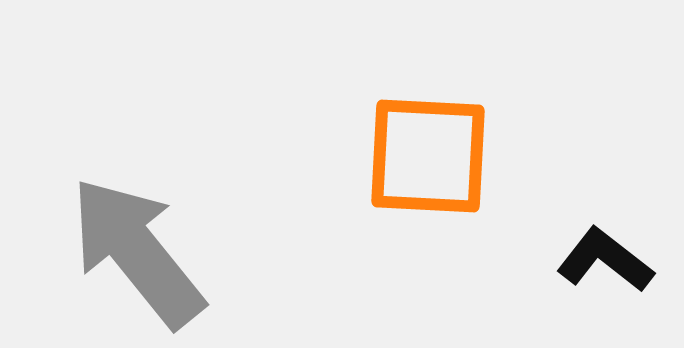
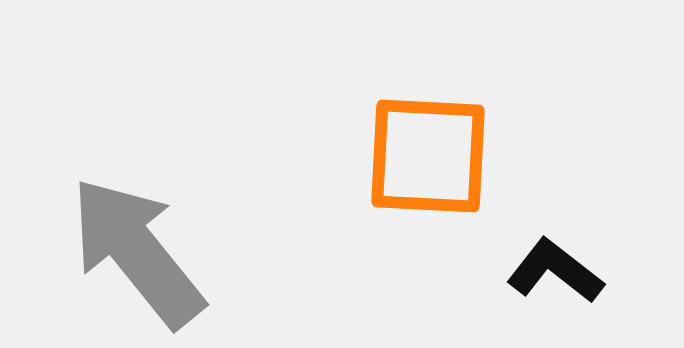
black L-shape: moved 50 px left, 11 px down
